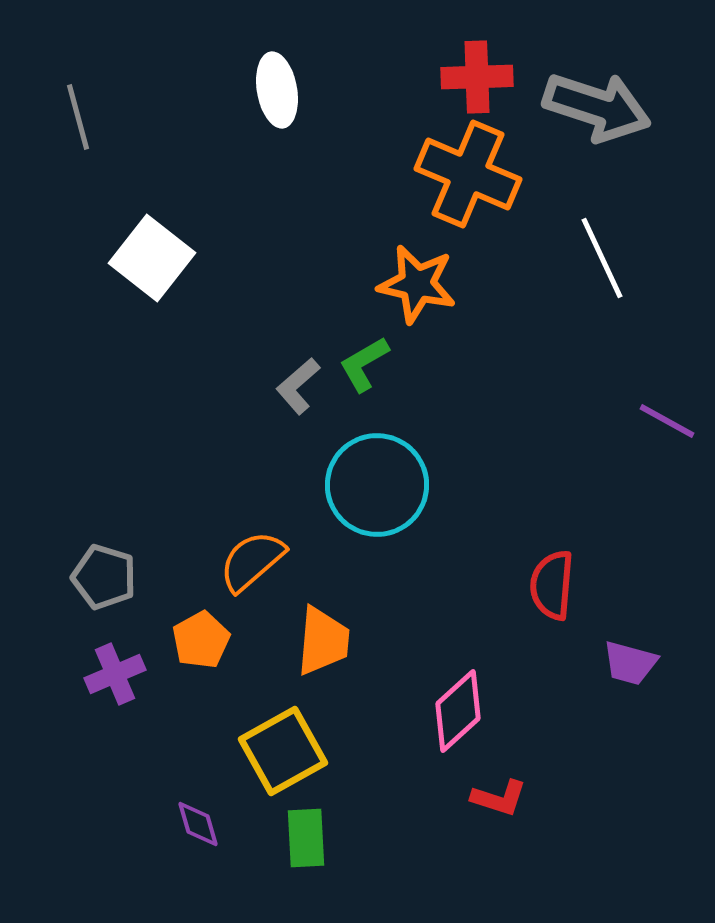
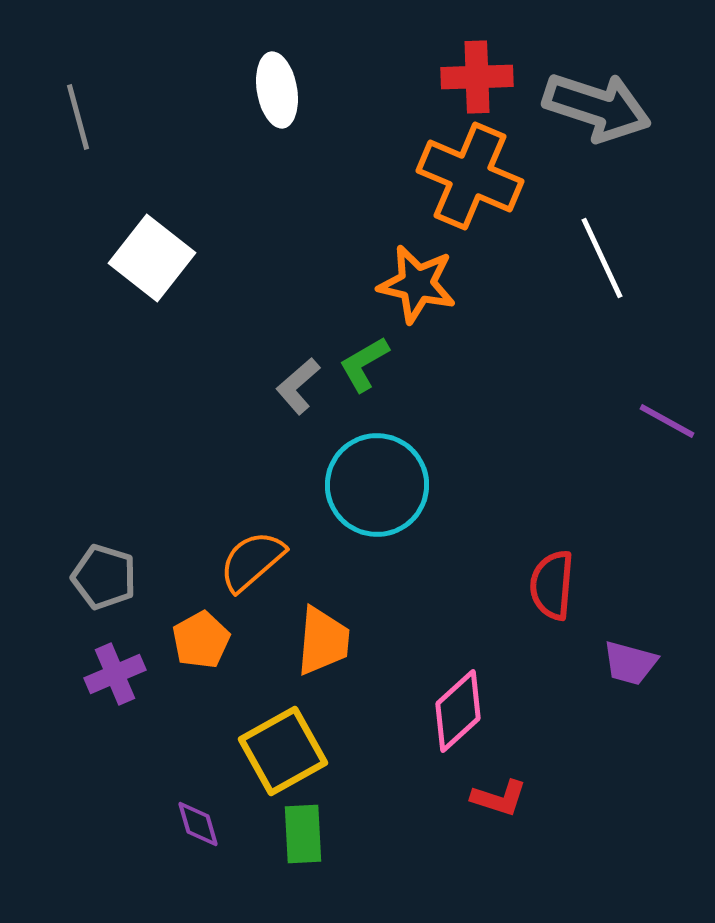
orange cross: moved 2 px right, 2 px down
green rectangle: moved 3 px left, 4 px up
